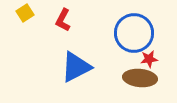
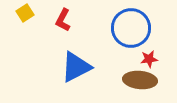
blue circle: moved 3 px left, 5 px up
brown ellipse: moved 2 px down
